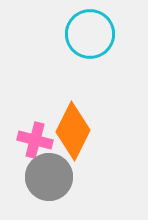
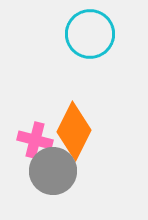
orange diamond: moved 1 px right
gray circle: moved 4 px right, 6 px up
